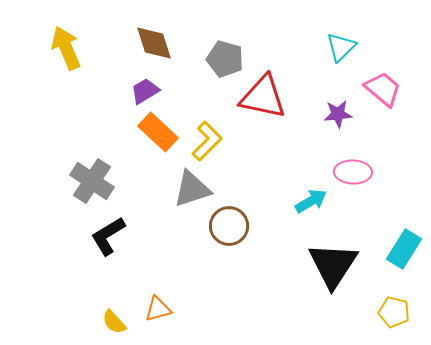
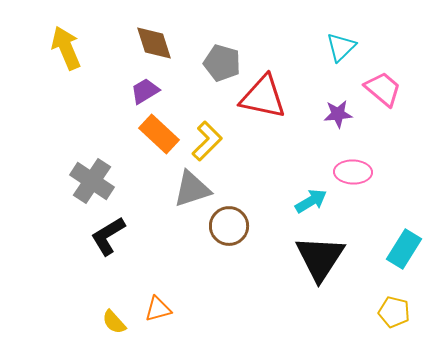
gray pentagon: moved 3 px left, 4 px down
orange rectangle: moved 1 px right, 2 px down
black triangle: moved 13 px left, 7 px up
